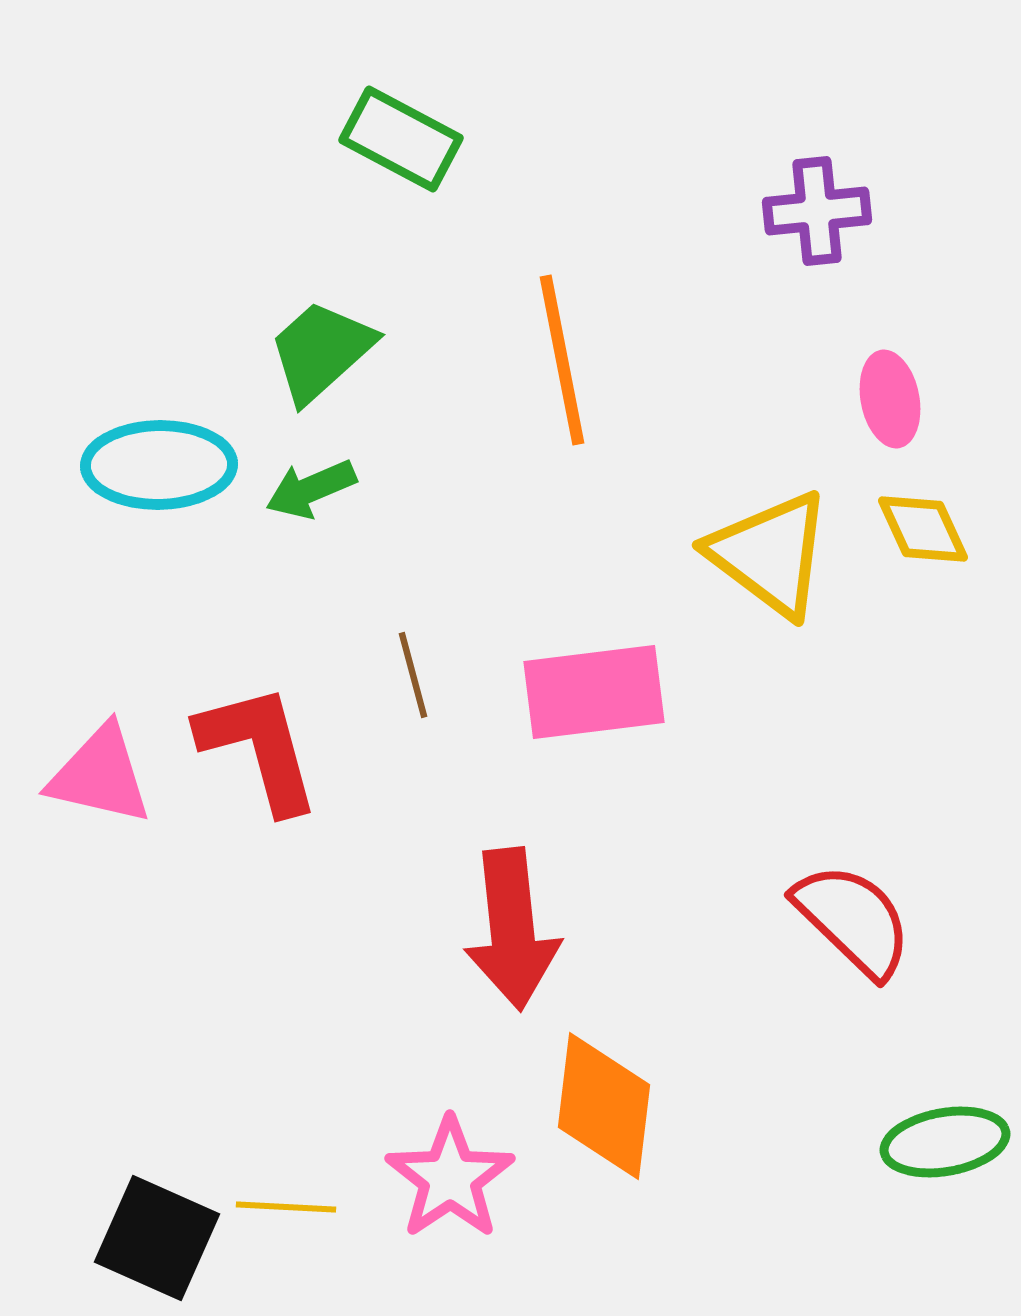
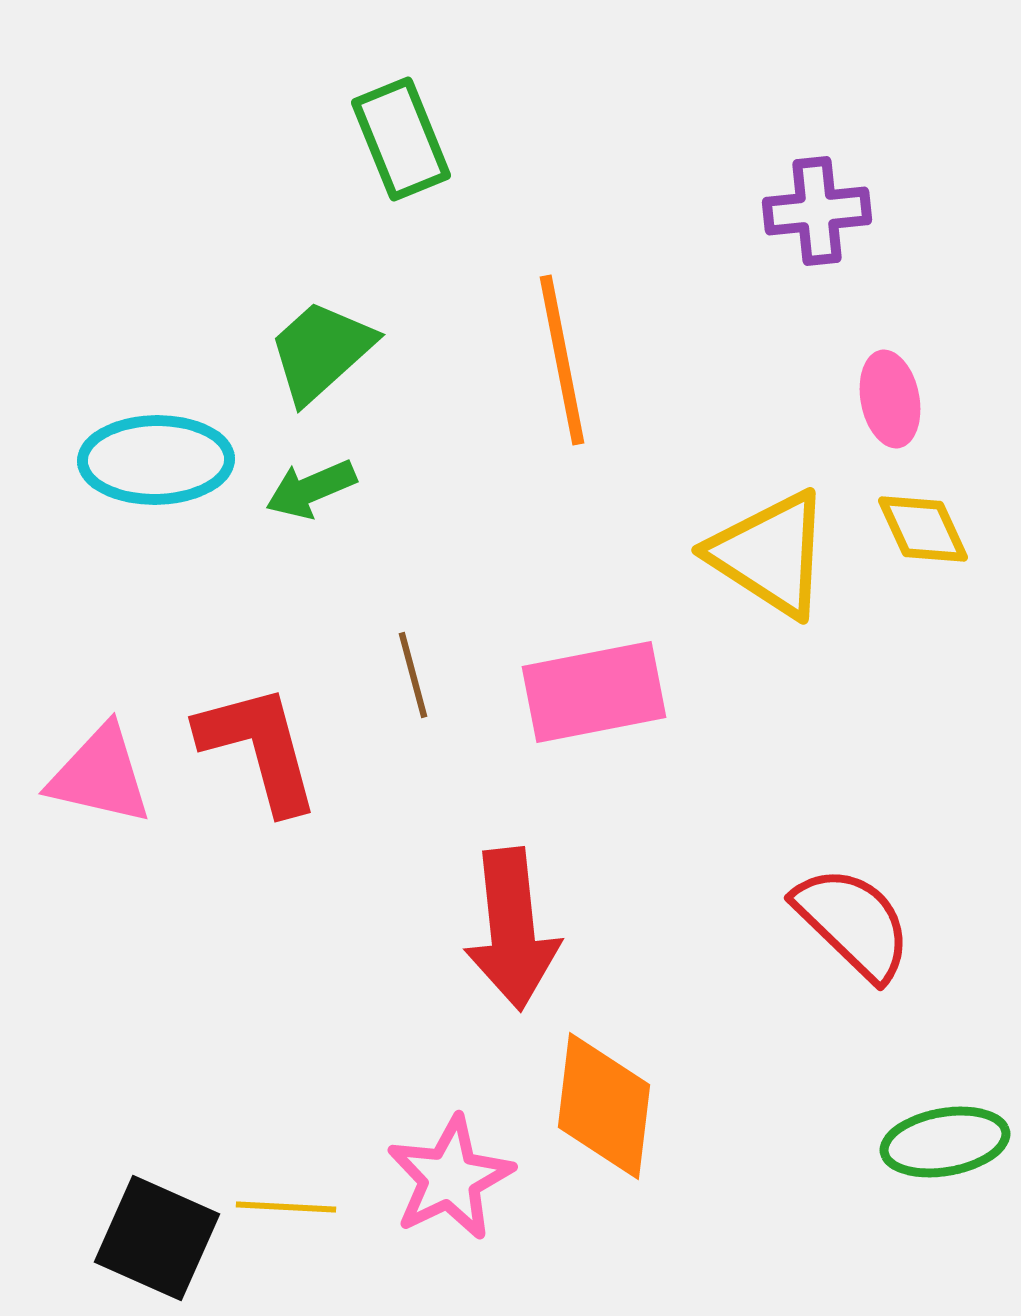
green rectangle: rotated 40 degrees clockwise
cyan ellipse: moved 3 px left, 5 px up
yellow triangle: rotated 4 degrees counterclockwise
pink rectangle: rotated 4 degrees counterclockwise
red semicircle: moved 3 px down
pink star: rotated 8 degrees clockwise
